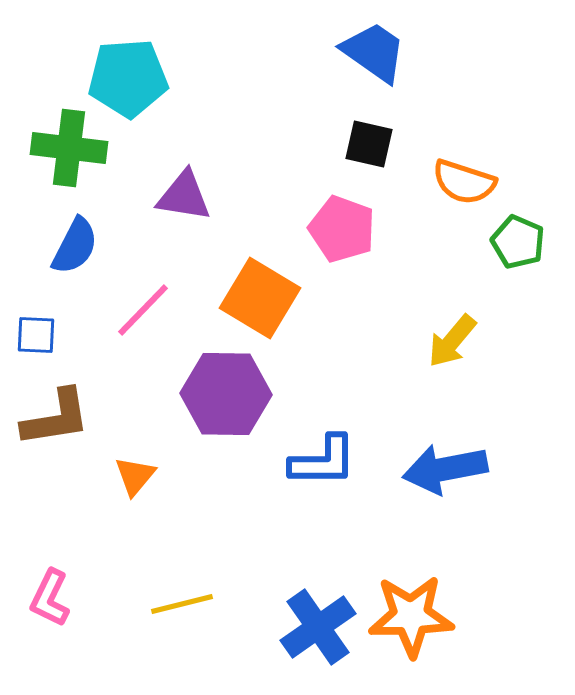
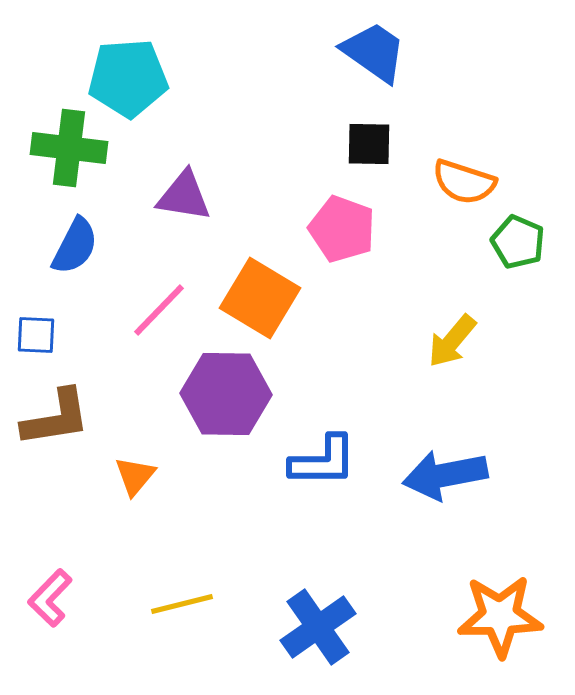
black square: rotated 12 degrees counterclockwise
pink line: moved 16 px right
blue arrow: moved 6 px down
pink L-shape: rotated 18 degrees clockwise
orange star: moved 89 px right
